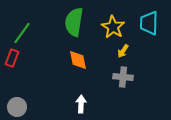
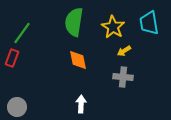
cyan trapezoid: rotated 10 degrees counterclockwise
yellow arrow: moved 1 px right; rotated 24 degrees clockwise
